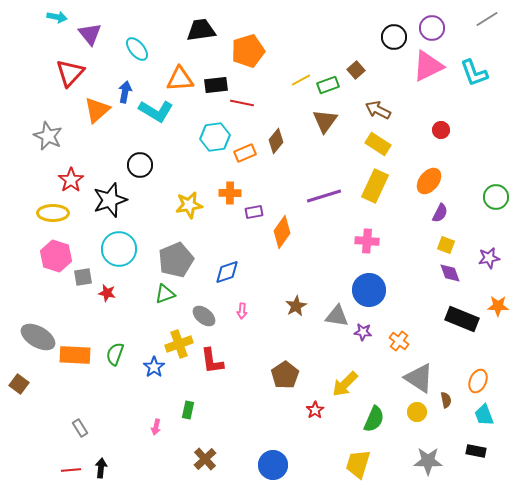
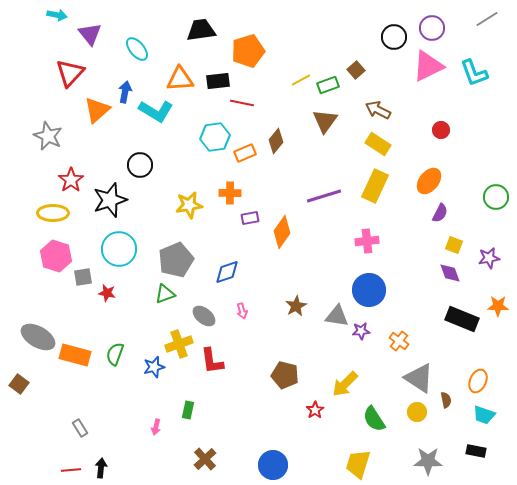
cyan arrow at (57, 17): moved 2 px up
black rectangle at (216, 85): moved 2 px right, 4 px up
purple rectangle at (254, 212): moved 4 px left, 6 px down
pink cross at (367, 241): rotated 10 degrees counterclockwise
yellow square at (446, 245): moved 8 px right
pink arrow at (242, 311): rotated 21 degrees counterclockwise
purple star at (363, 332): moved 2 px left, 1 px up; rotated 12 degrees counterclockwise
orange rectangle at (75, 355): rotated 12 degrees clockwise
blue star at (154, 367): rotated 20 degrees clockwise
brown pentagon at (285, 375): rotated 24 degrees counterclockwise
cyan trapezoid at (484, 415): rotated 50 degrees counterclockwise
green semicircle at (374, 419): rotated 124 degrees clockwise
